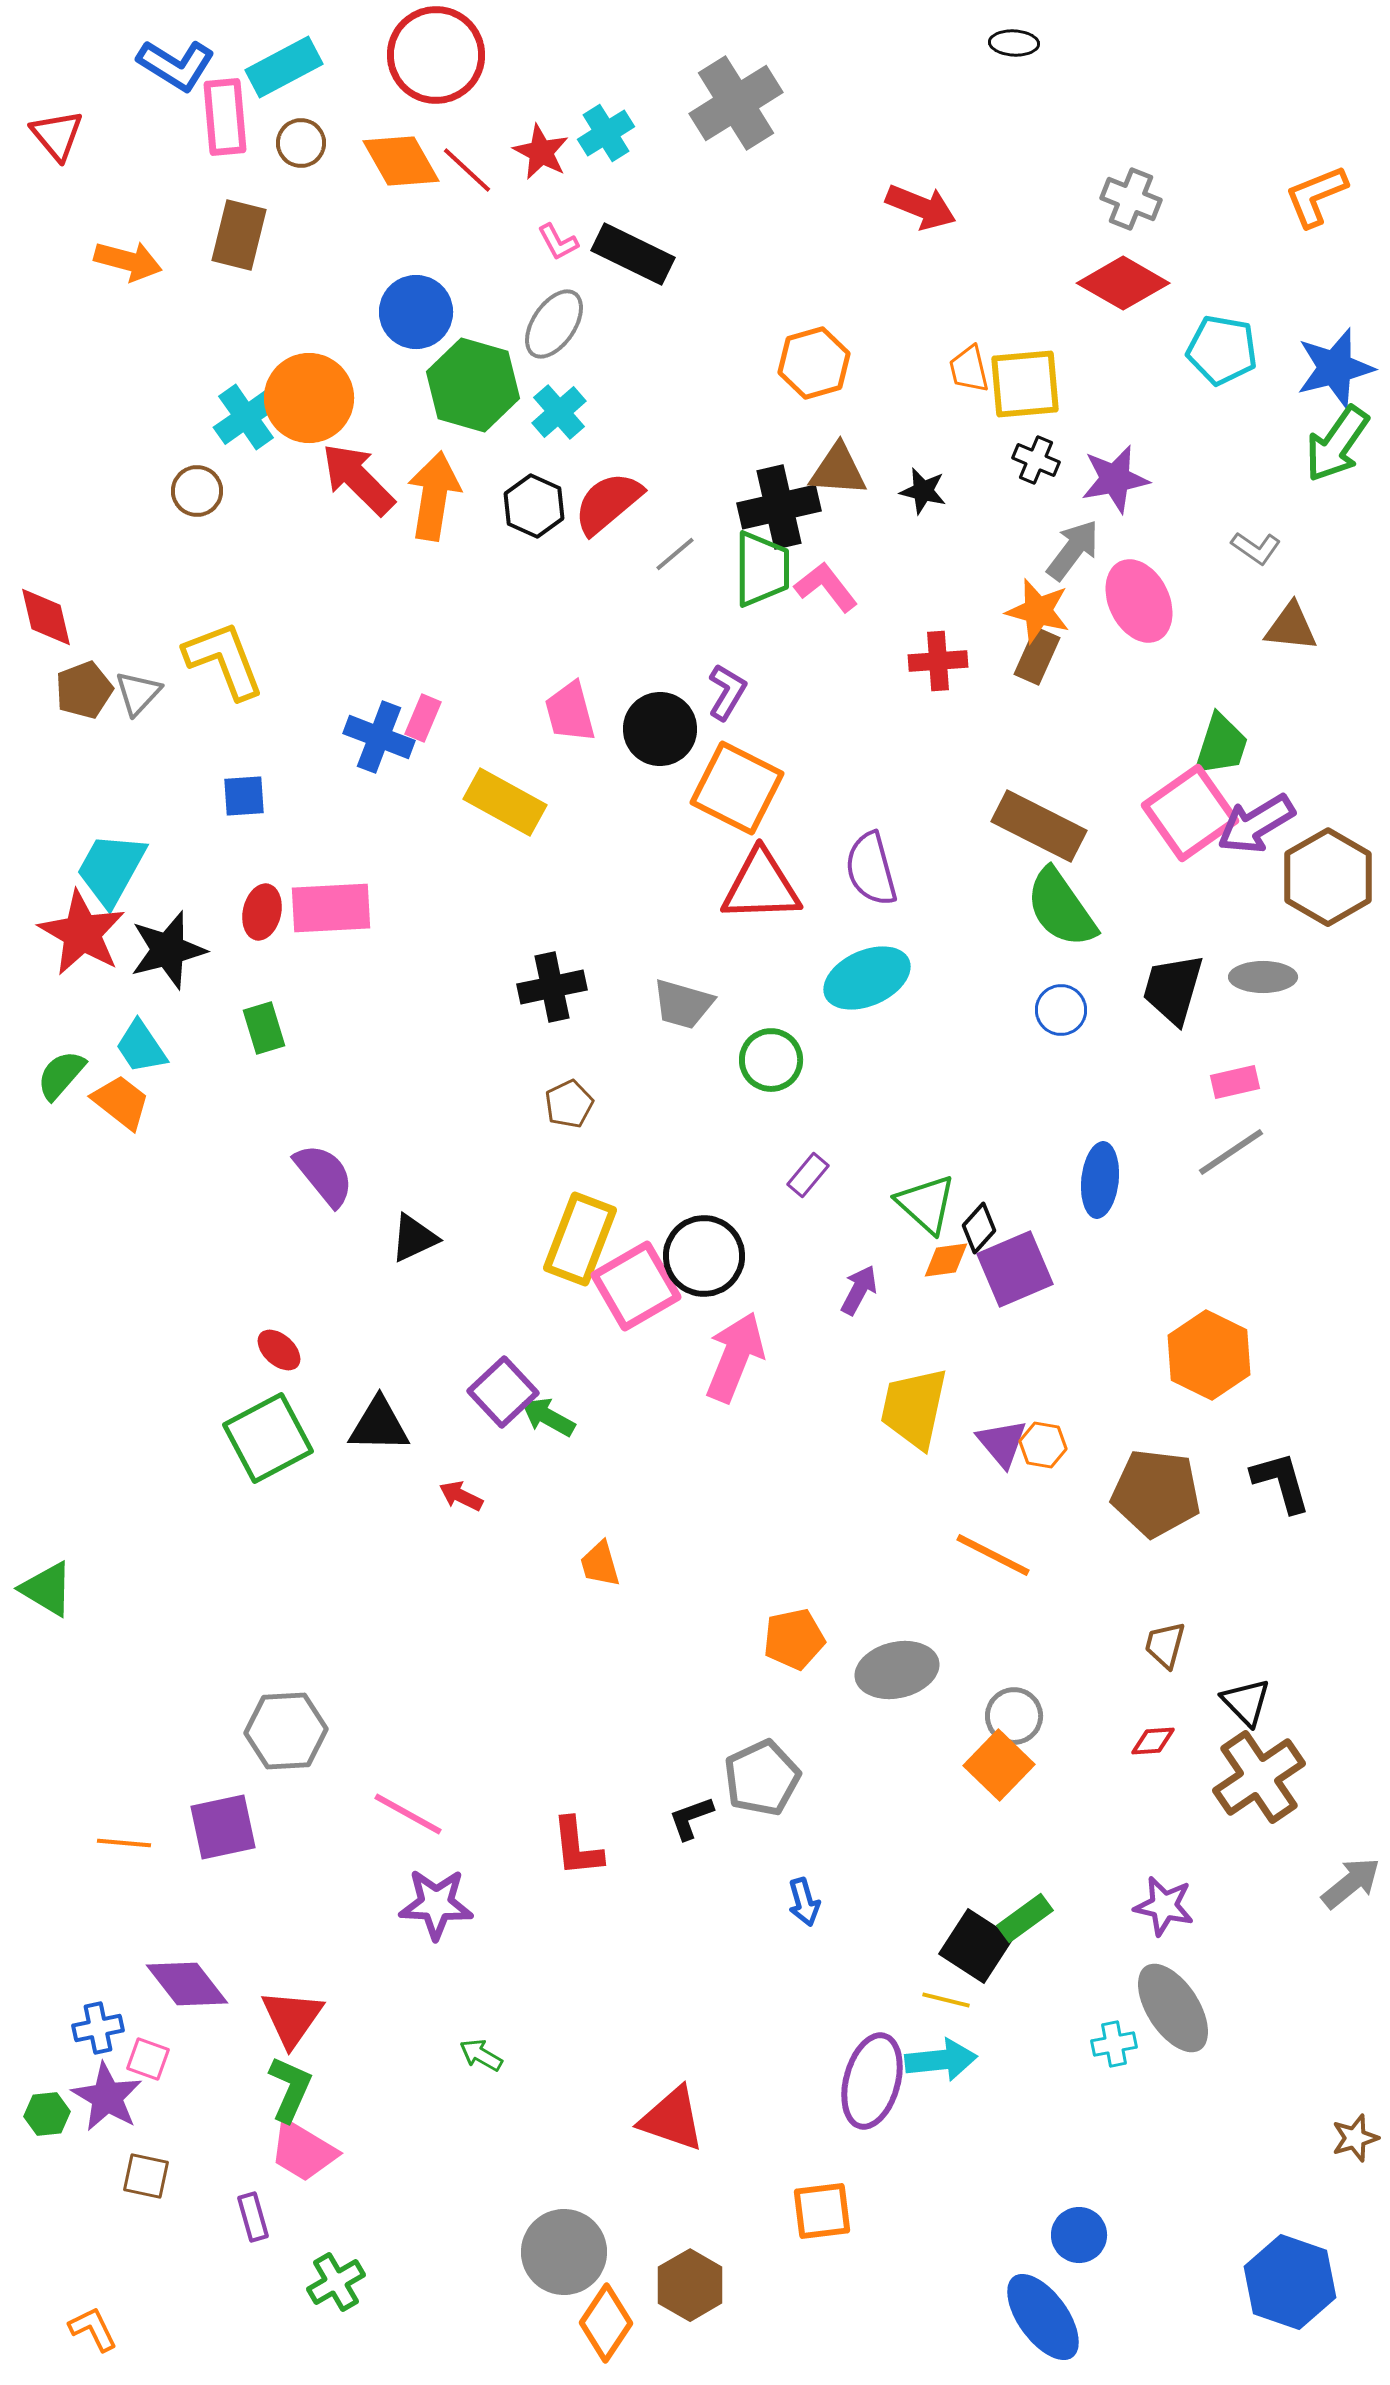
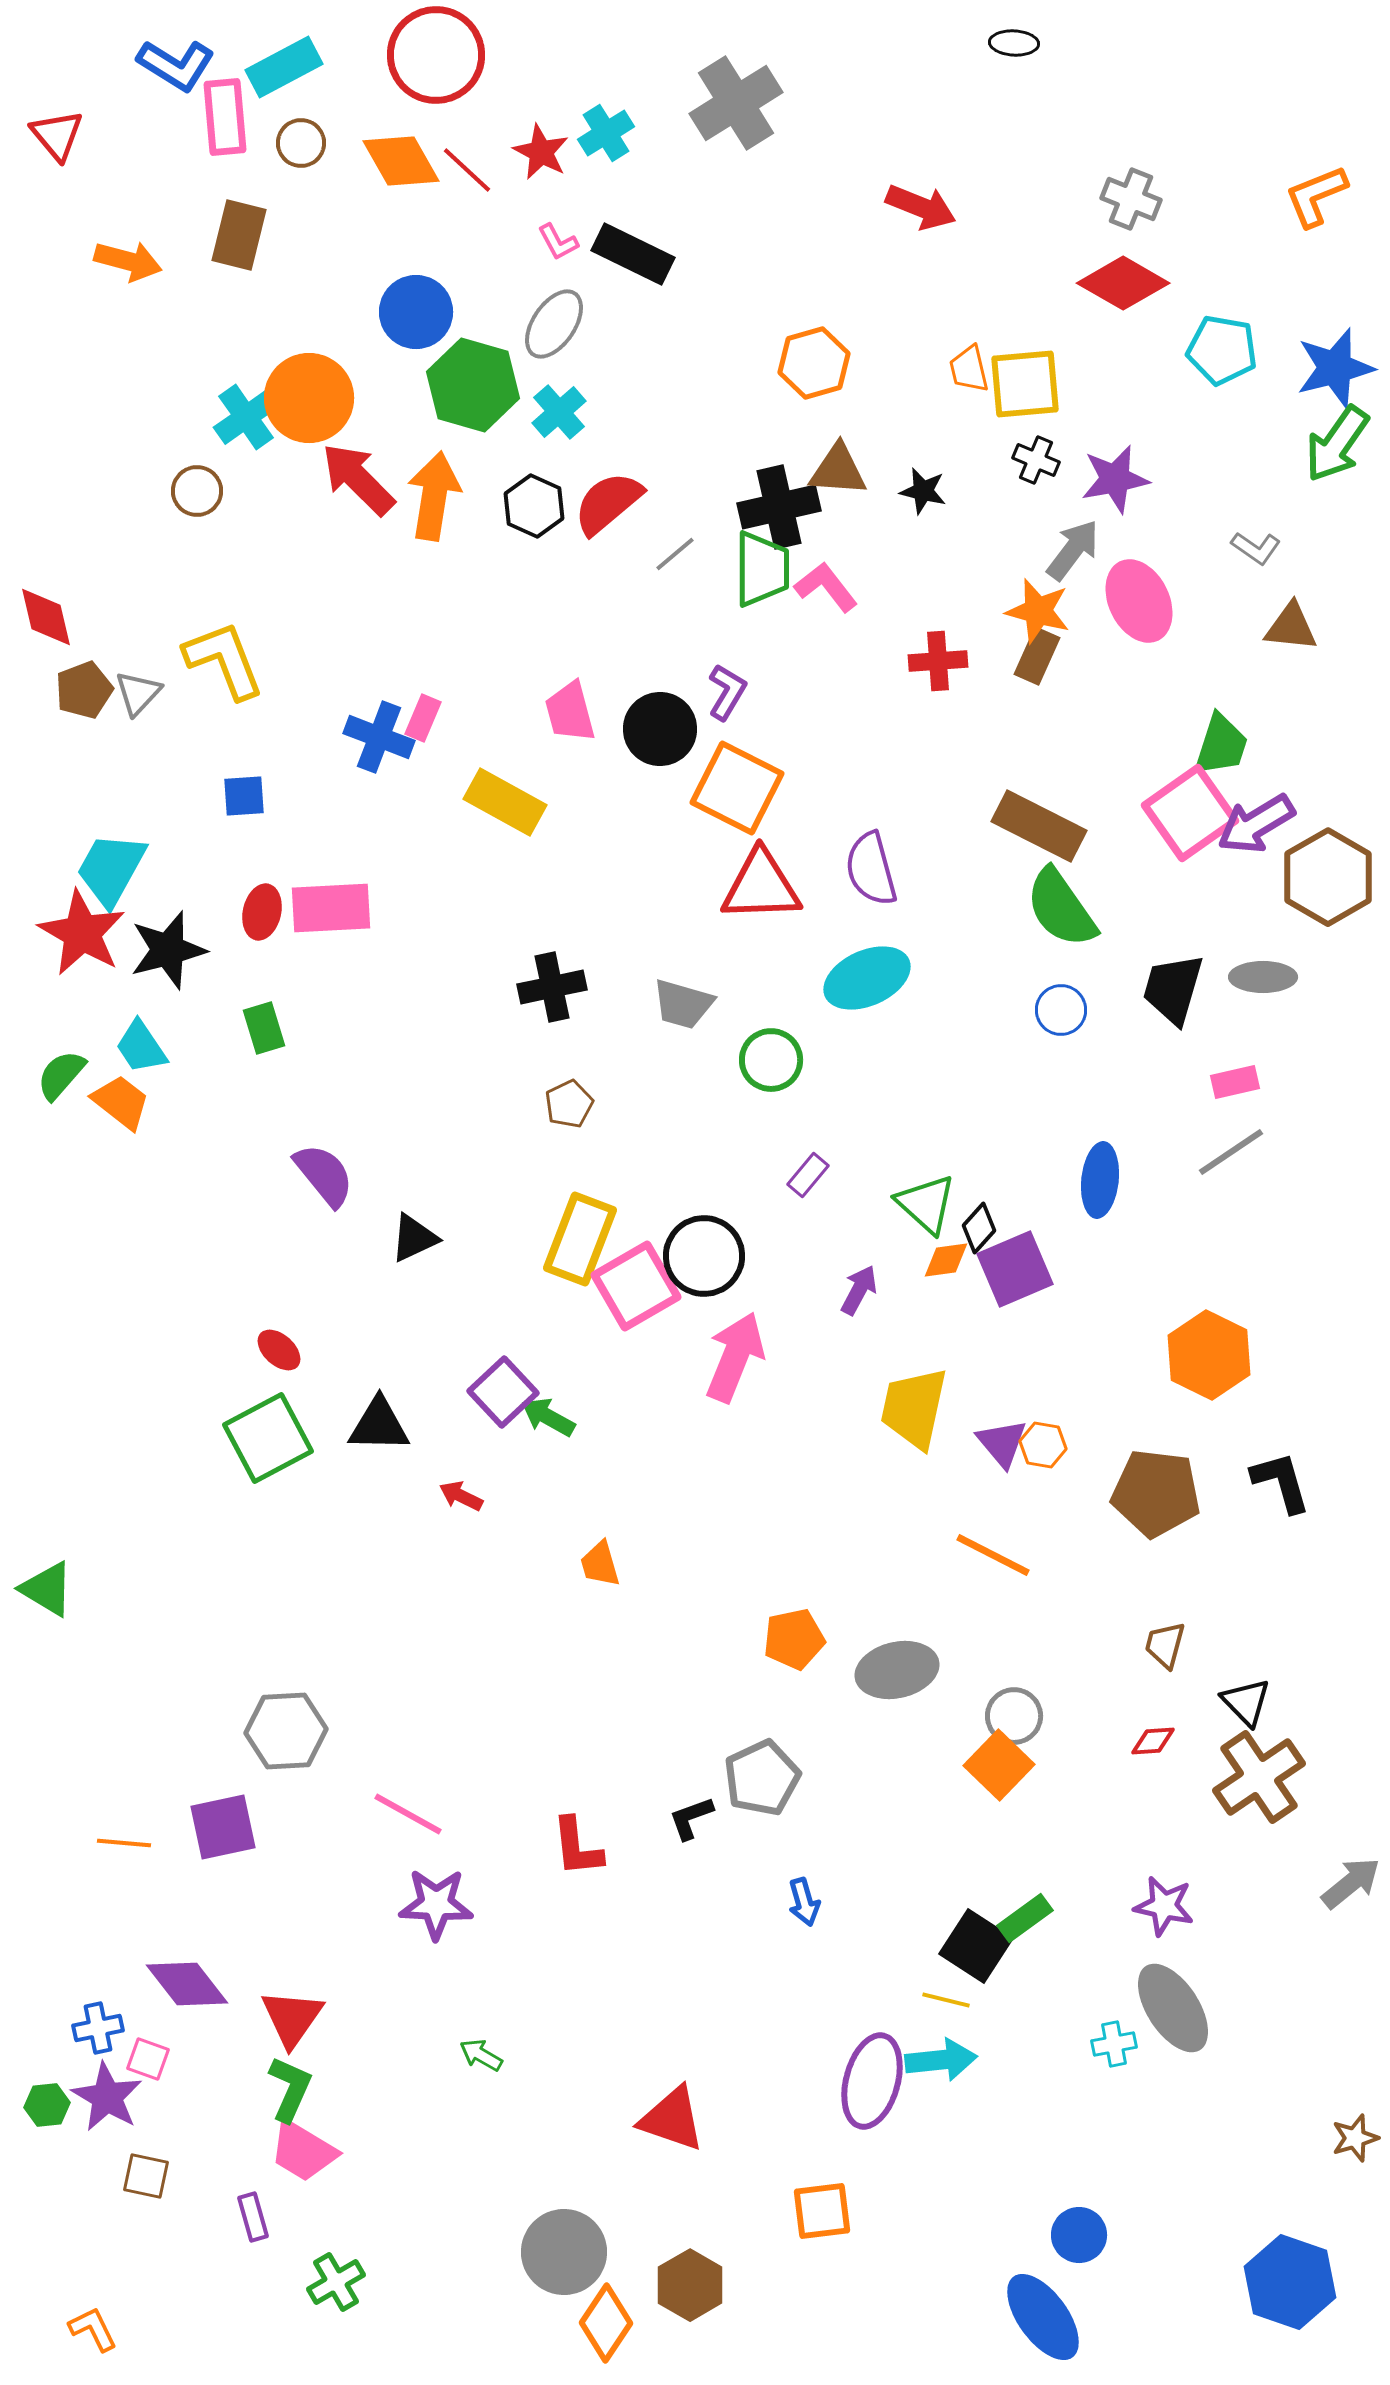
green hexagon at (47, 2114): moved 9 px up
